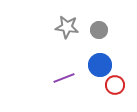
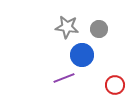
gray circle: moved 1 px up
blue circle: moved 18 px left, 10 px up
